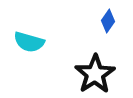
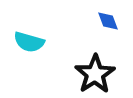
blue diamond: rotated 55 degrees counterclockwise
